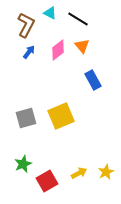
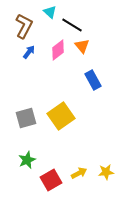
cyan triangle: moved 1 px up; rotated 16 degrees clockwise
black line: moved 6 px left, 6 px down
brown L-shape: moved 2 px left, 1 px down
yellow square: rotated 12 degrees counterclockwise
green star: moved 4 px right, 4 px up
yellow star: rotated 21 degrees clockwise
red square: moved 4 px right, 1 px up
